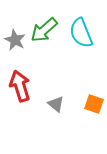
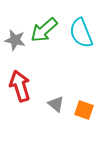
gray star: rotated 15 degrees counterclockwise
orange square: moved 10 px left, 6 px down
